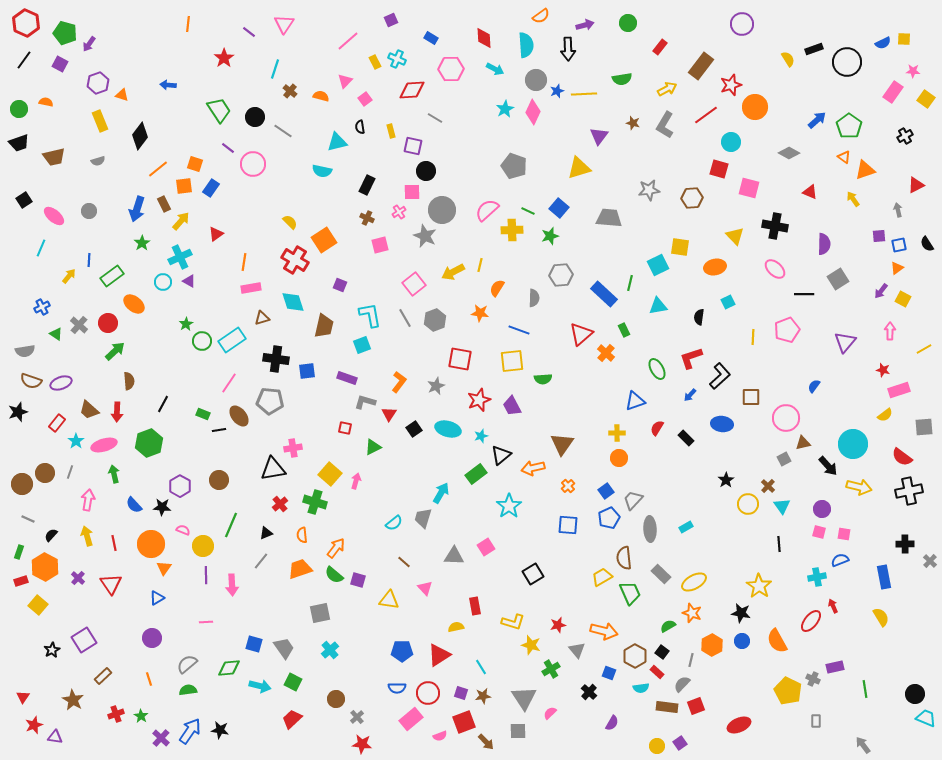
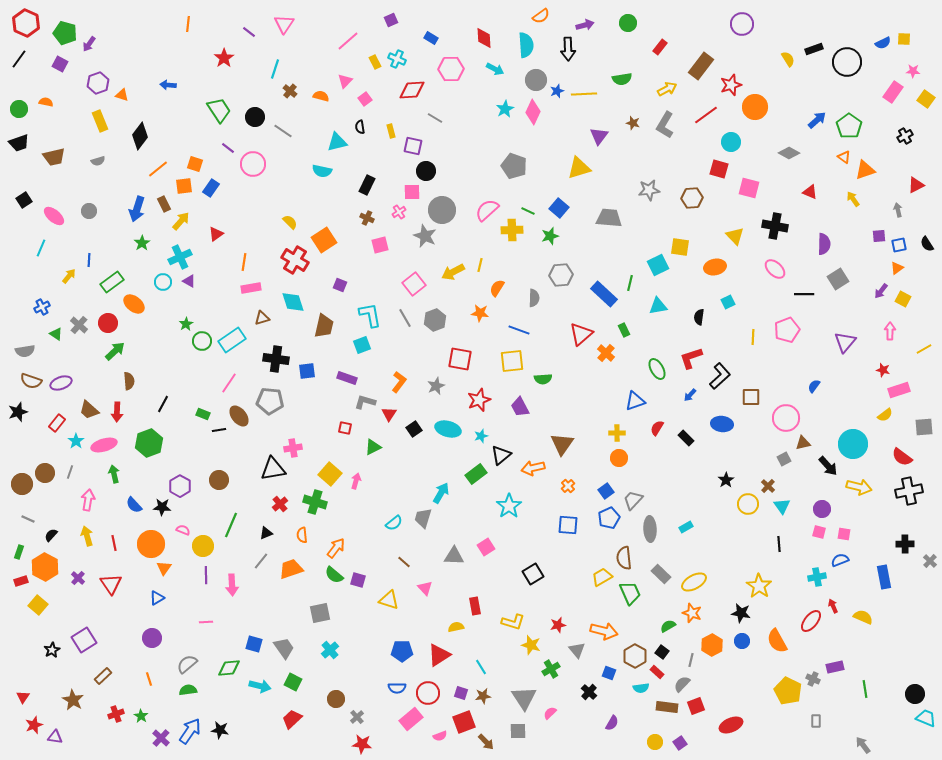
black line at (24, 60): moved 5 px left, 1 px up
green rectangle at (112, 276): moved 6 px down
purple trapezoid at (512, 406): moved 8 px right, 1 px down
orange trapezoid at (300, 569): moved 9 px left
yellow triangle at (389, 600): rotated 10 degrees clockwise
yellow semicircle at (881, 617): moved 18 px left; rotated 36 degrees counterclockwise
red ellipse at (739, 725): moved 8 px left
yellow circle at (657, 746): moved 2 px left, 4 px up
